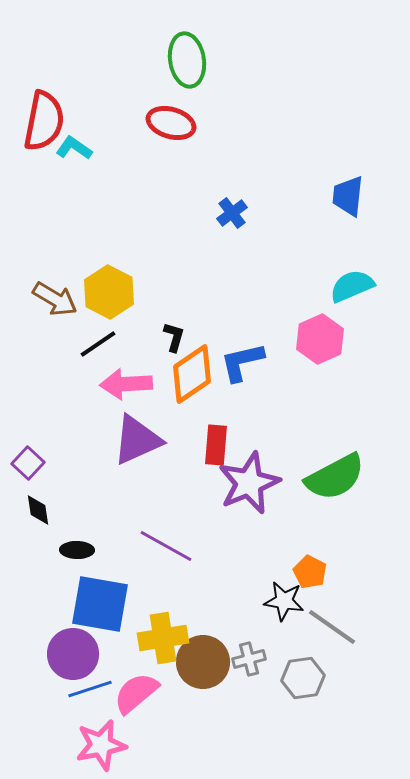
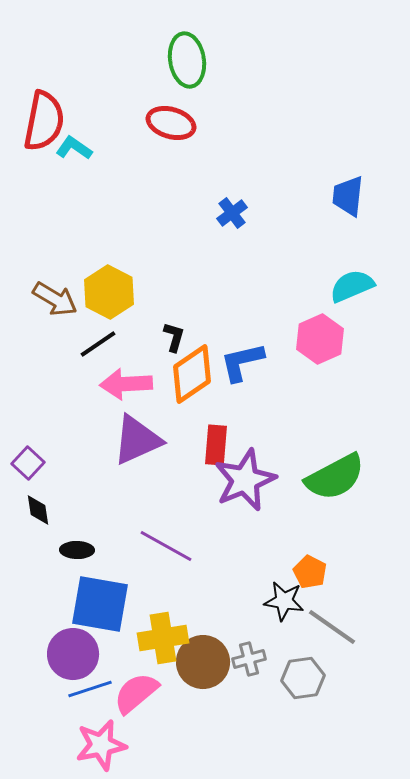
purple star: moved 4 px left, 3 px up
